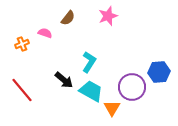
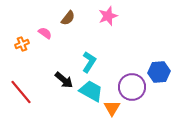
pink semicircle: rotated 16 degrees clockwise
red line: moved 1 px left, 2 px down
